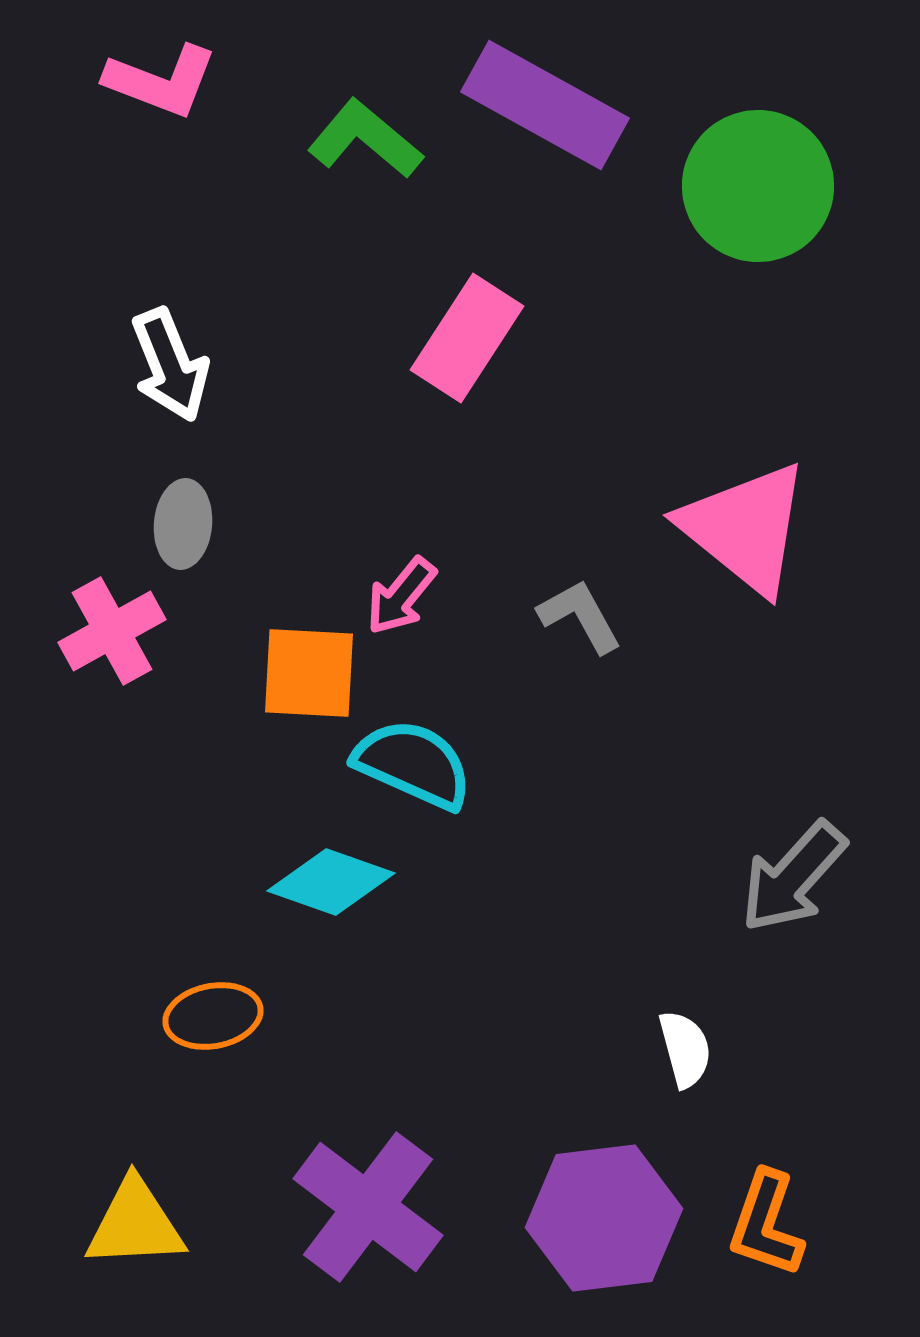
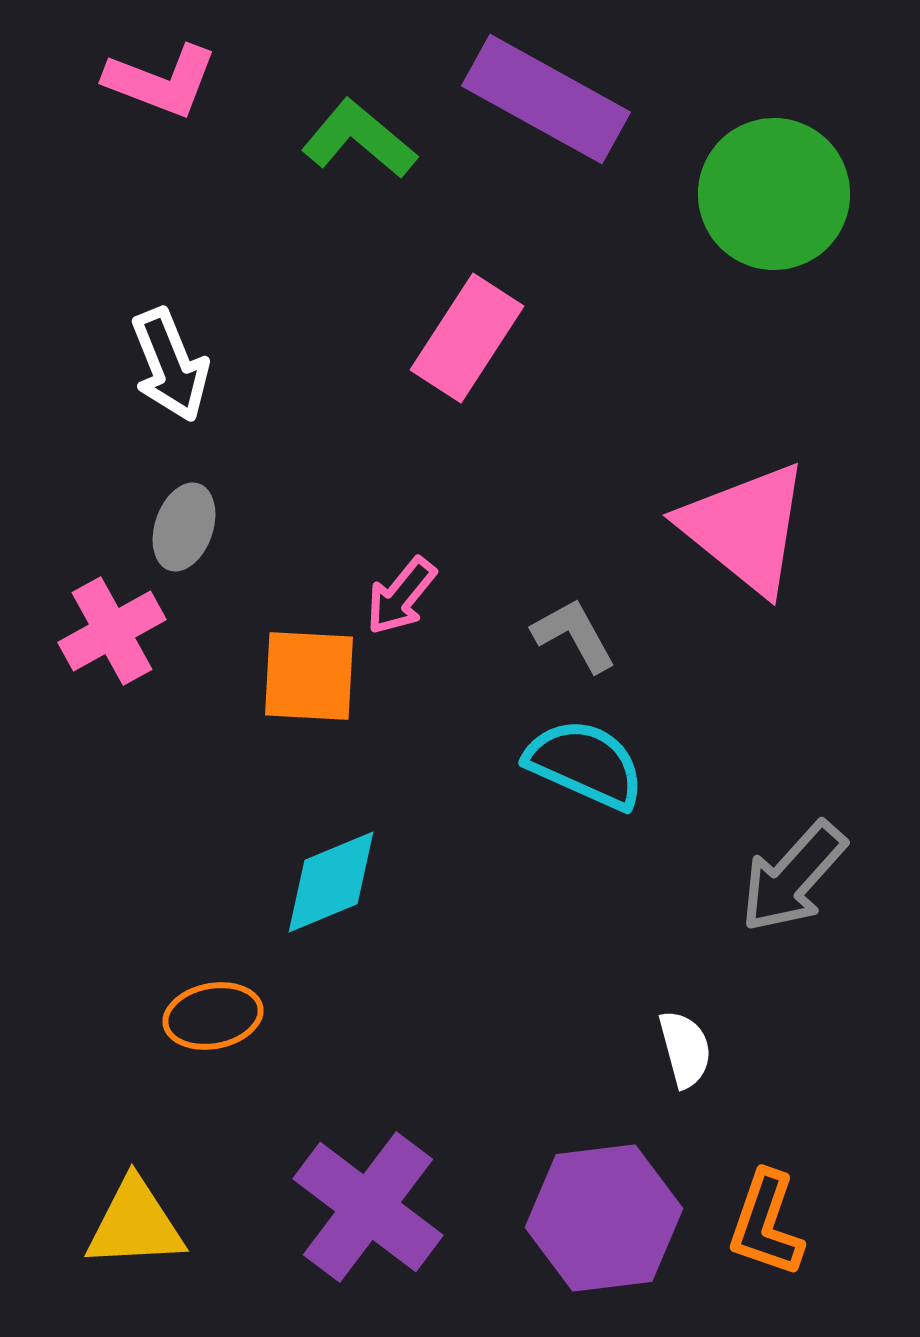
purple rectangle: moved 1 px right, 6 px up
green L-shape: moved 6 px left
green circle: moved 16 px right, 8 px down
gray ellipse: moved 1 px right, 3 px down; rotated 14 degrees clockwise
gray L-shape: moved 6 px left, 19 px down
orange square: moved 3 px down
cyan semicircle: moved 172 px right
cyan diamond: rotated 42 degrees counterclockwise
